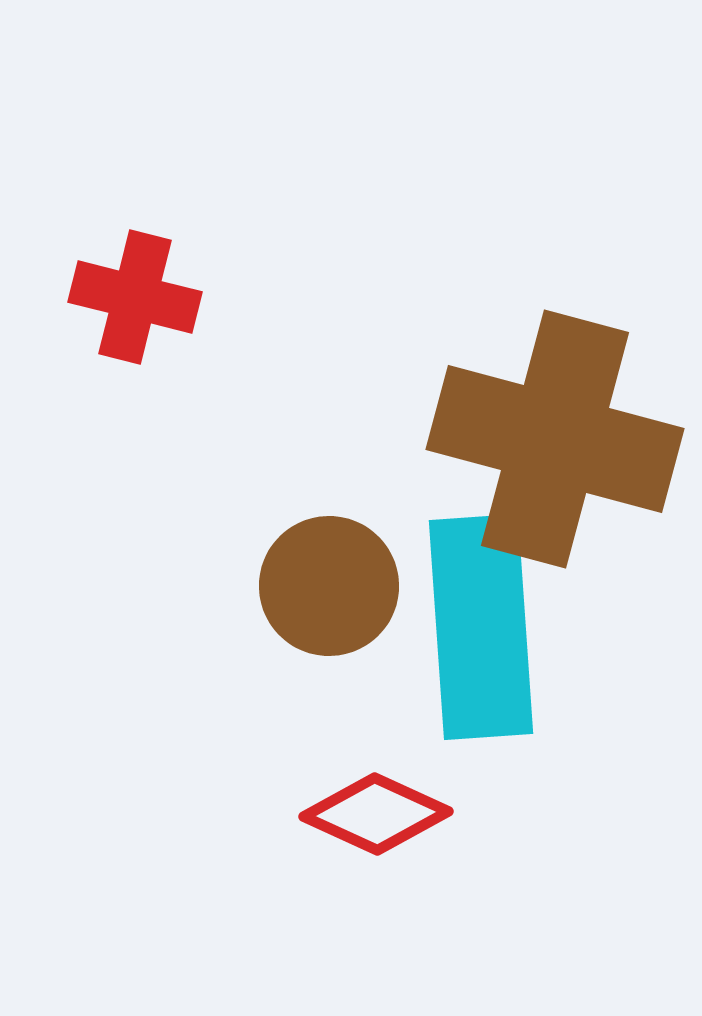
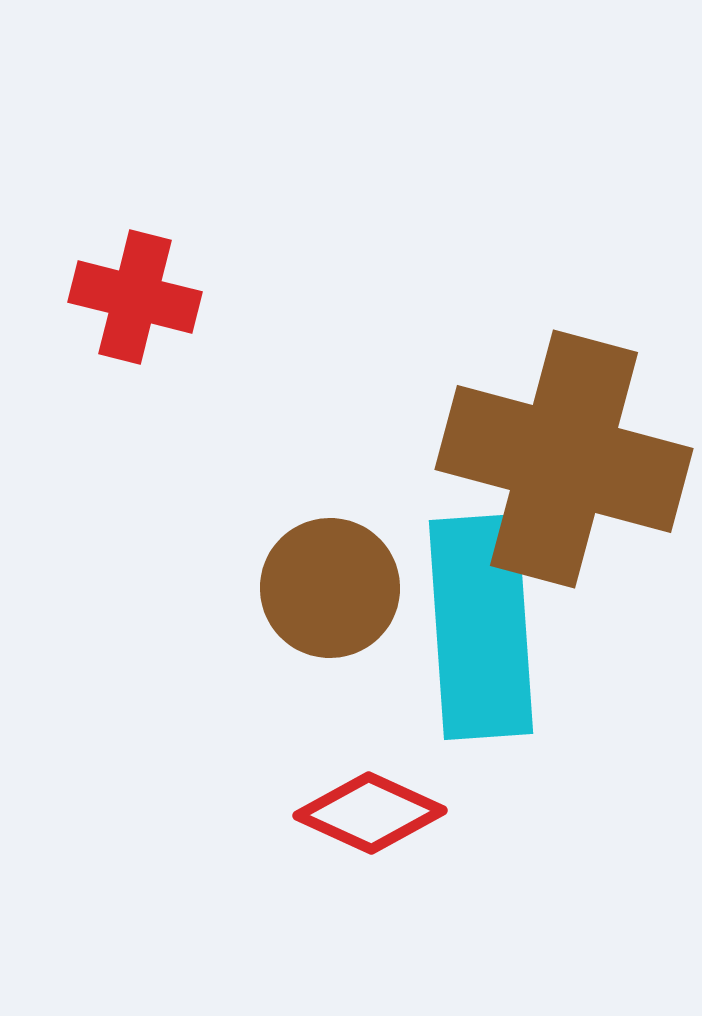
brown cross: moved 9 px right, 20 px down
brown circle: moved 1 px right, 2 px down
red diamond: moved 6 px left, 1 px up
